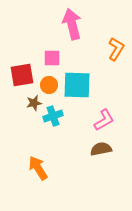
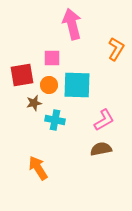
cyan cross: moved 2 px right, 4 px down; rotated 30 degrees clockwise
